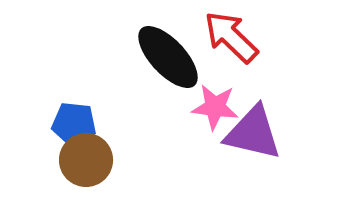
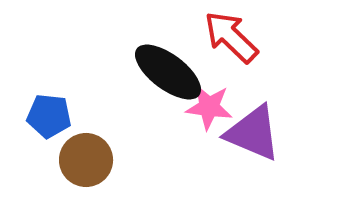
black ellipse: moved 15 px down; rotated 10 degrees counterclockwise
pink star: moved 6 px left
blue pentagon: moved 25 px left, 8 px up
purple triangle: rotated 10 degrees clockwise
